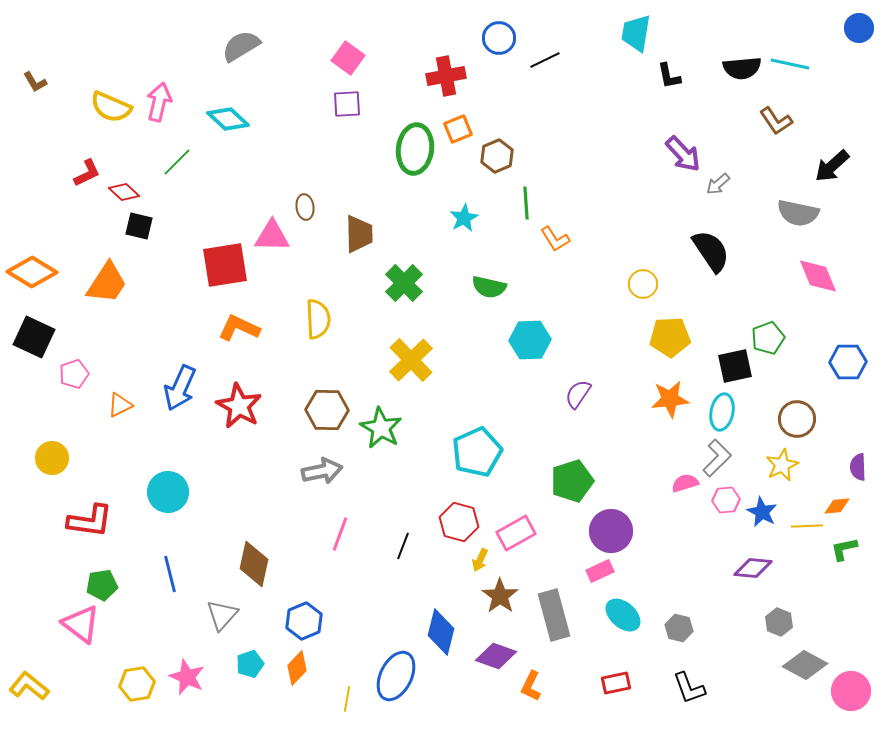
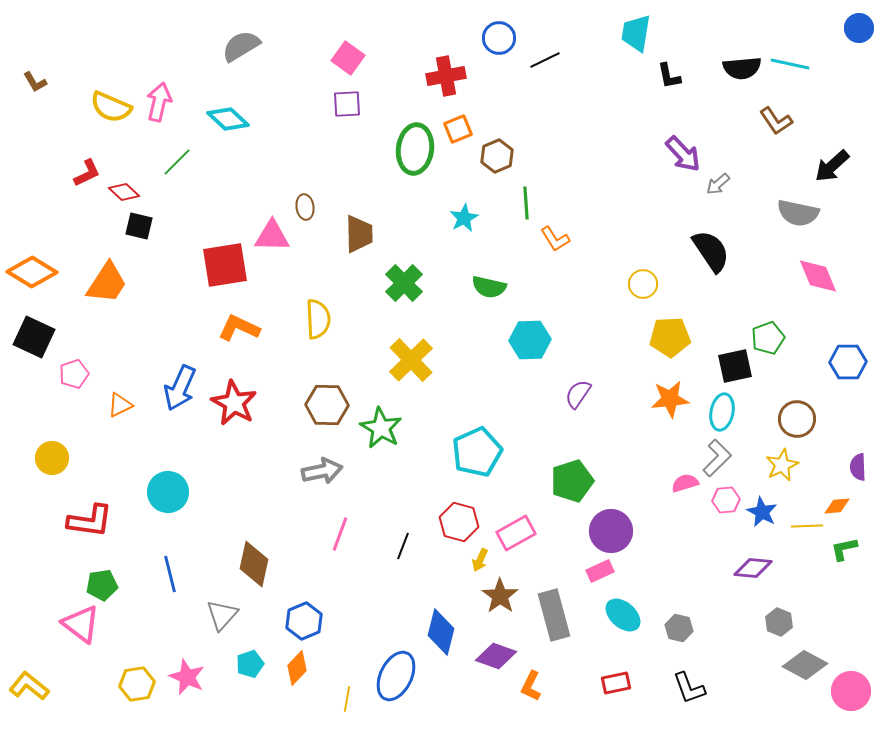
red star at (239, 406): moved 5 px left, 3 px up
brown hexagon at (327, 410): moved 5 px up
